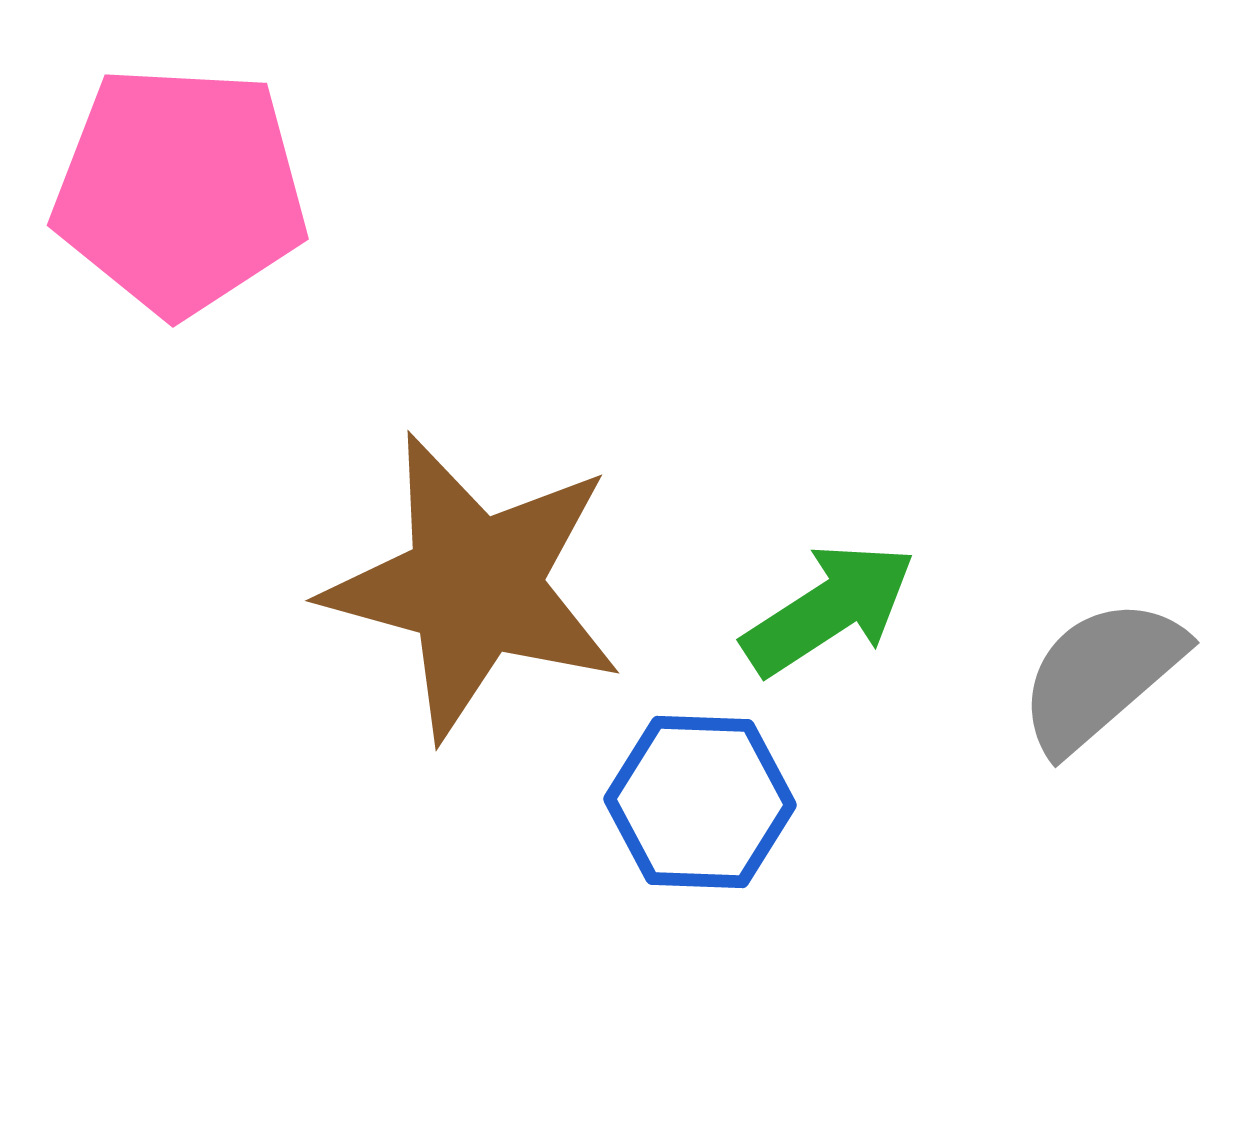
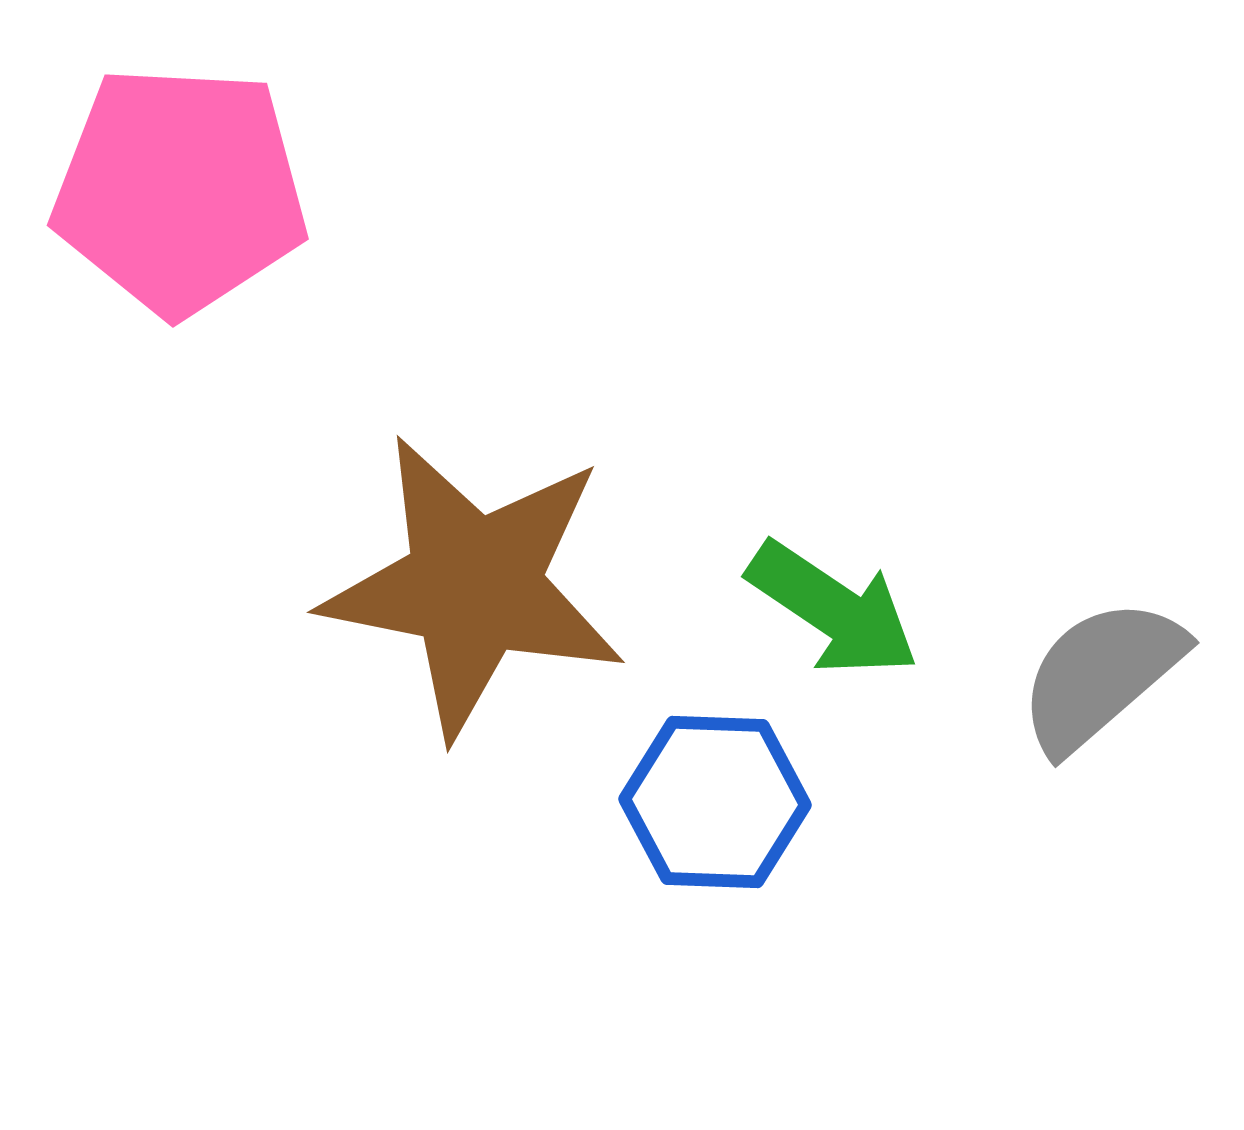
brown star: rotated 4 degrees counterclockwise
green arrow: moved 4 px right; rotated 67 degrees clockwise
blue hexagon: moved 15 px right
